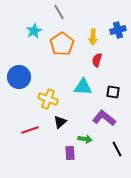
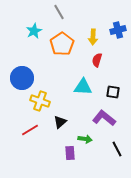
blue circle: moved 3 px right, 1 px down
yellow cross: moved 8 px left, 2 px down
red line: rotated 12 degrees counterclockwise
